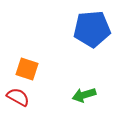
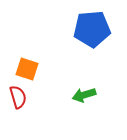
red semicircle: rotated 45 degrees clockwise
